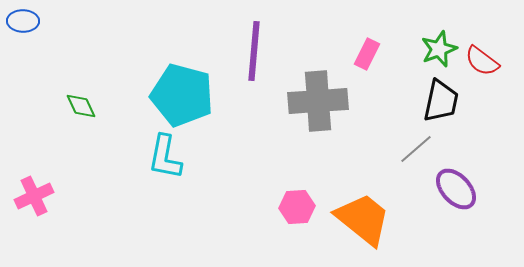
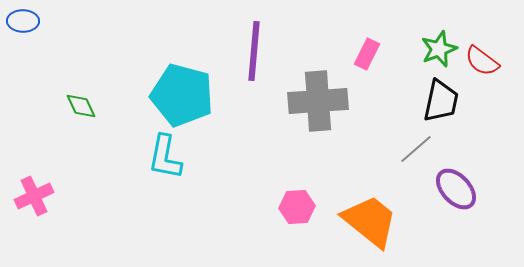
orange trapezoid: moved 7 px right, 2 px down
